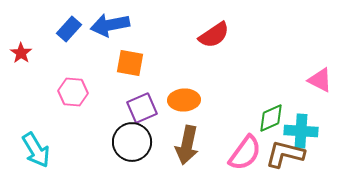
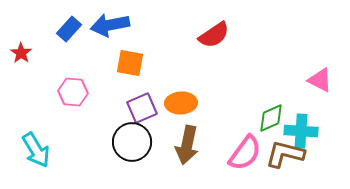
orange ellipse: moved 3 px left, 3 px down
